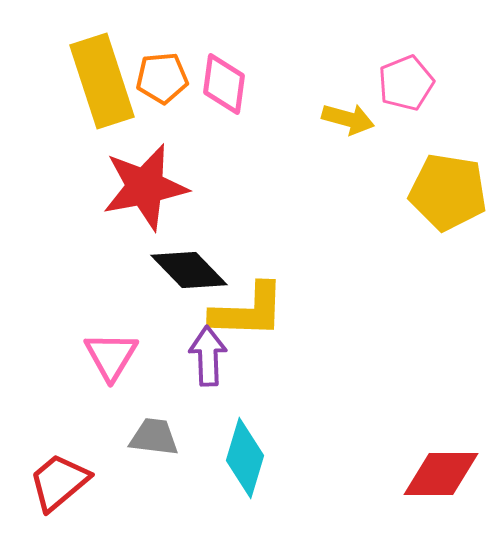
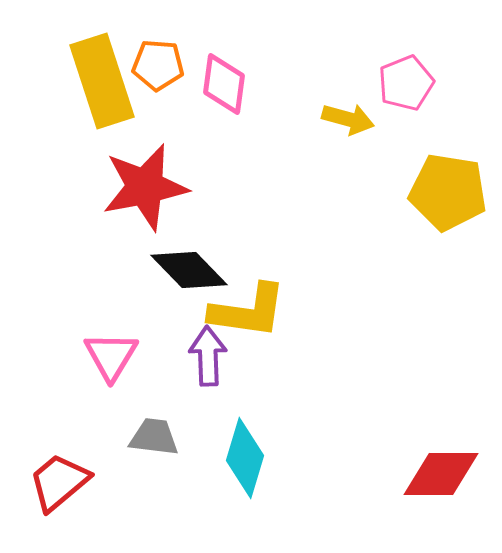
orange pentagon: moved 4 px left, 13 px up; rotated 9 degrees clockwise
yellow L-shape: rotated 6 degrees clockwise
